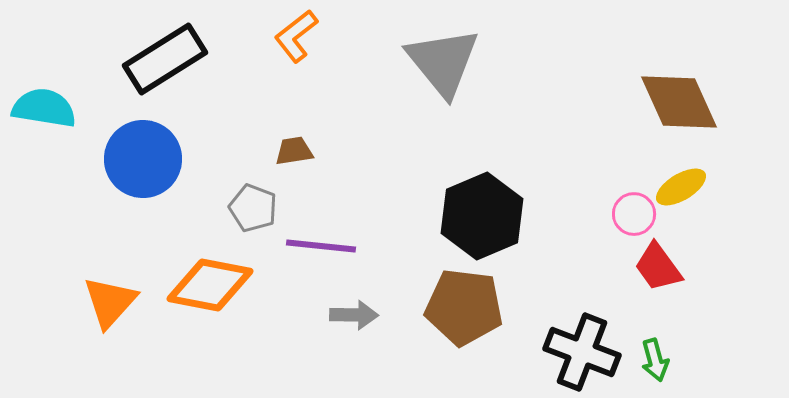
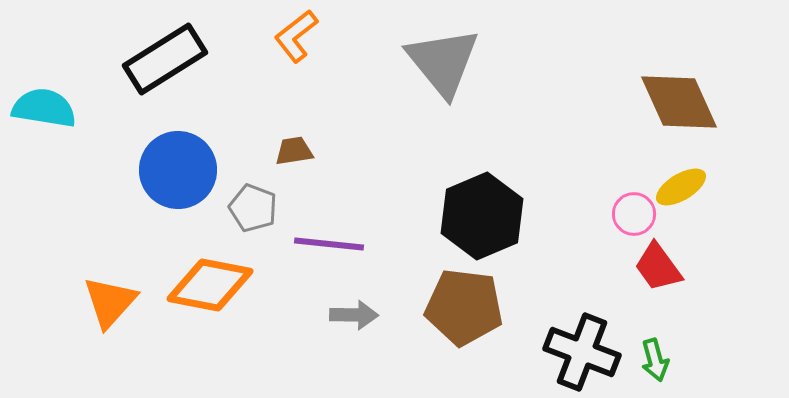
blue circle: moved 35 px right, 11 px down
purple line: moved 8 px right, 2 px up
